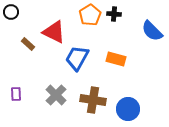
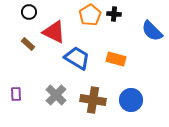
black circle: moved 18 px right
blue trapezoid: rotated 92 degrees clockwise
blue circle: moved 3 px right, 9 px up
